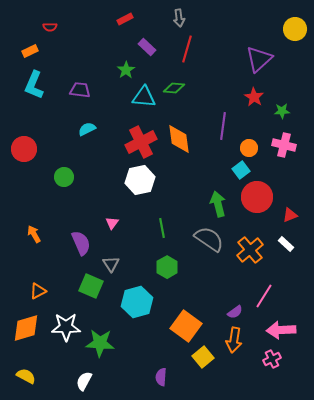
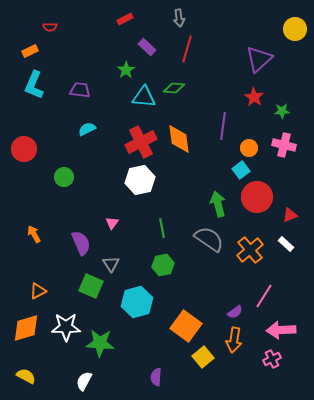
green hexagon at (167, 267): moved 4 px left, 2 px up; rotated 20 degrees clockwise
purple semicircle at (161, 377): moved 5 px left
